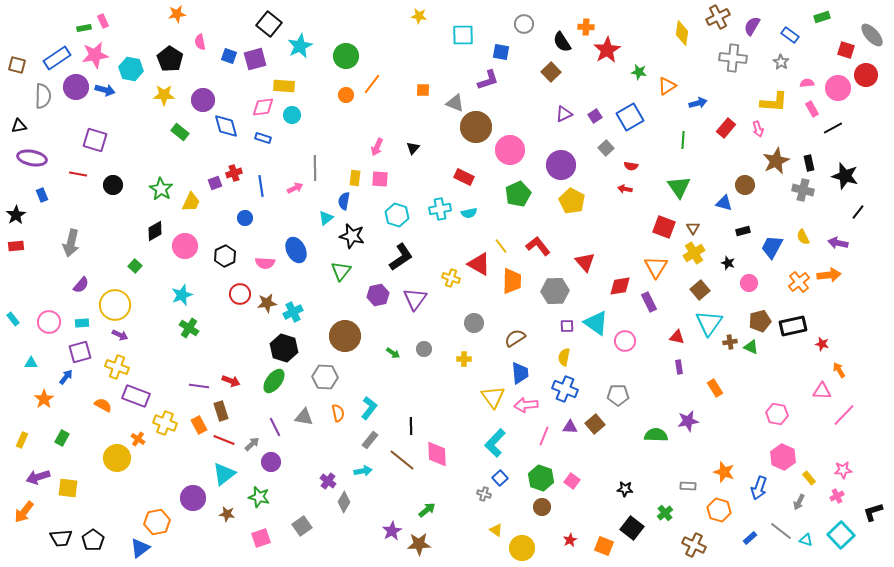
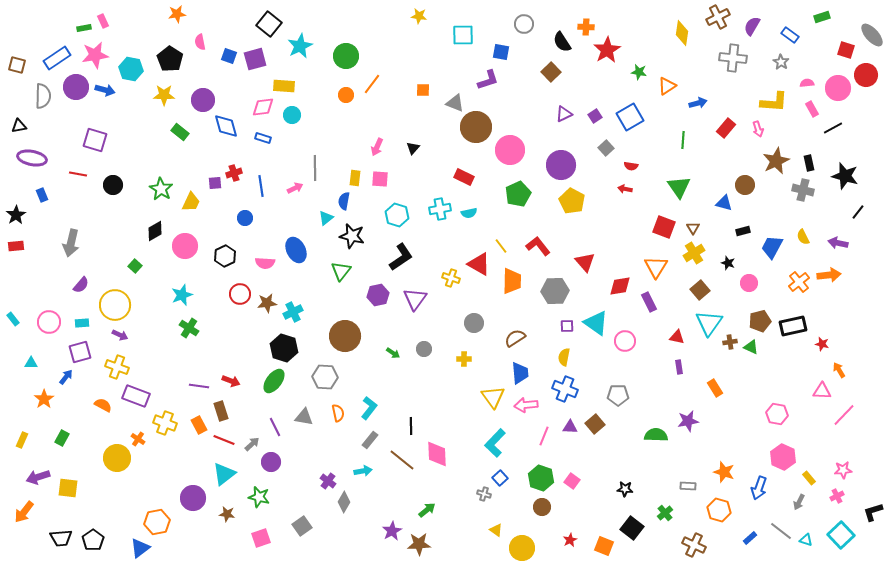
purple square at (215, 183): rotated 16 degrees clockwise
